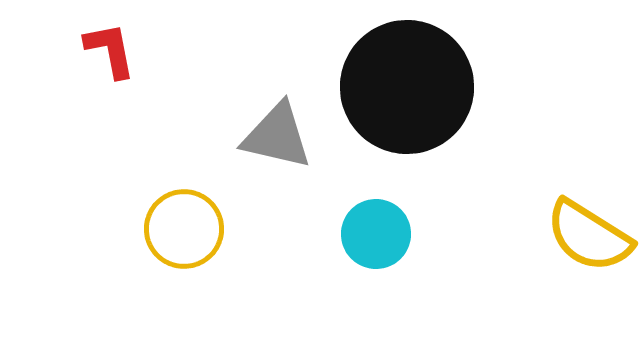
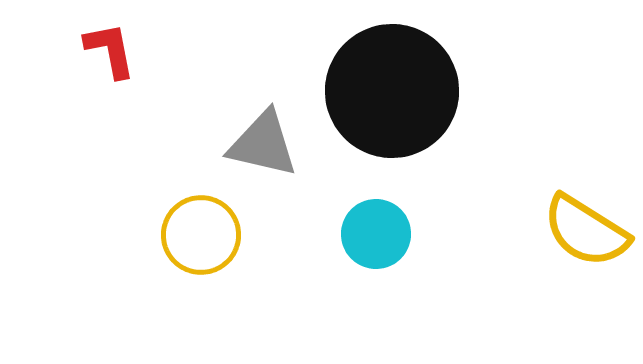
black circle: moved 15 px left, 4 px down
gray triangle: moved 14 px left, 8 px down
yellow circle: moved 17 px right, 6 px down
yellow semicircle: moved 3 px left, 5 px up
